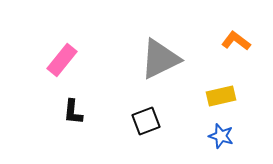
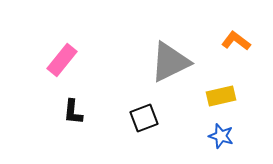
gray triangle: moved 10 px right, 3 px down
black square: moved 2 px left, 3 px up
